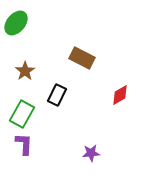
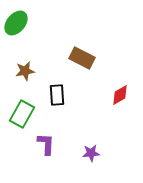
brown star: rotated 24 degrees clockwise
black rectangle: rotated 30 degrees counterclockwise
purple L-shape: moved 22 px right
